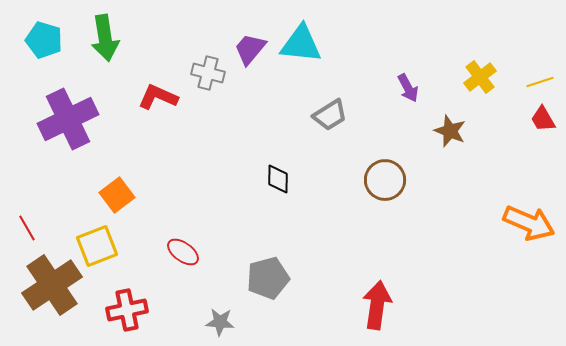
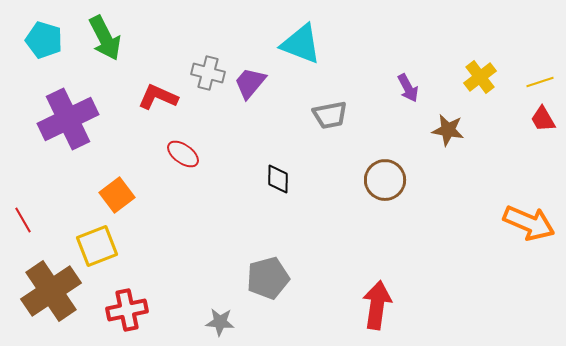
green arrow: rotated 18 degrees counterclockwise
cyan triangle: rotated 15 degrees clockwise
purple trapezoid: moved 34 px down
gray trapezoid: rotated 21 degrees clockwise
brown star: moved 2 px left, 1 px up; rotated 12 degrees counterclockwise
red line: moved 4 px left, 8 px up
red ellipse: moved 98 px up
brown cross: moved 1 px left, 6 px down
